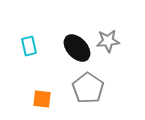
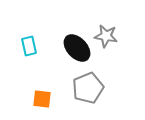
gray star: moved 2 px left, 5 px up; rotated 15 degrees clockwise
gray pentagon: rotated 16 degrees clockwise
